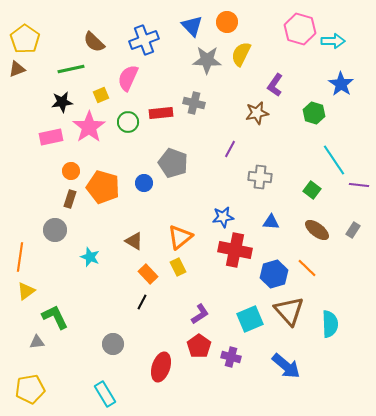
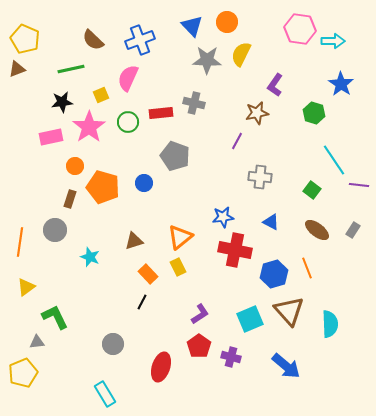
pink hexagon at (300, 29): rotated 8 degrees counterclockwise
yellow pentagon at (25, 39): rotated 12 degrees counterclockwise
blue cross at (144, 40): moved 4 px left
brown semicircle at (94, 42): moved 1 px left, 2 px up
purple line at (230, 149): moved 7 px right, 8 px up
gray pentagon at (173, 163): moved 2 px right, 7 px up
orange circle at (71, 171): moved 4 px right, 5 px up
blue triangle at (271, 222): rotated 24 degrees clockwise
brown triangle at (134, 241): rotated 48 degrees counterclockwise
orange line at (20, 257): moved 15 px up
orange line at (307, 268): rotated 25 degrees clockwise
yellow triangle at (26, 291): moved 4 px up
yellow pentagon at (30, 389): moved 7 px left, 16 px up; rotated 12 degrees counterclockwise
